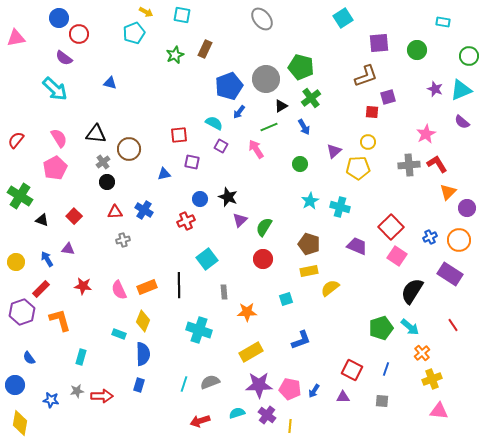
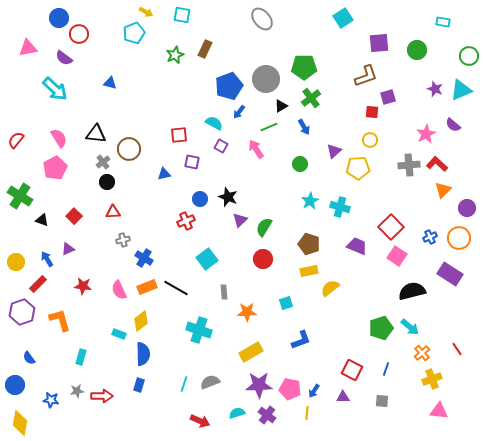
pink triangle at (16, 38): moved 12 px right, 10 px down
green pentagon at (301, 67): moved 3 px right; rotated 15 degrees counterclockwise
purple semicircle at (462, 122): moved 9 px left, 3 px down
yellow circle at (368, 142): moved 2 px right, 2 px up
red L-shape at (437, 164): rotated 15 degrees counterclockwise
orange triangle at (448, 192): moved 5 px left, 2 px up
blue cross at (144, 210): moved 48 px down
red triangle at (115, 212): moved 2 px left
orange circle at (459, 240): moved 2 px up
purple triangle at (68, 249): rotated 32 degrees counterclockwise
black line at (179, 285): moved 3 px left, 3 px down; rotated 60 degrees counterclockwise
red rectangle at (41, 289): moved 3 px left, 5 px up
black semicircle at (412, 291): rotated 44 degrees clockwise
cyan square at (286, 299): moved 4 px down
yellow diamond at (143, 321): moved 2 px left; rotated 30 degrees clockwise
red line at (453, 325): moved 4 px right, 24 px down
red arrow at (200, 421): rotated 138 degrees counterclockwise
yellow line at (290, 426): moved 17 px right, 13 px up
